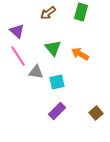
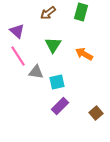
green triangle: moved 3 px up; rotated 12 degrees clockwise
orange arrow: moved 4 px right
purple rectangle: moved 3 px right, 5 px up
